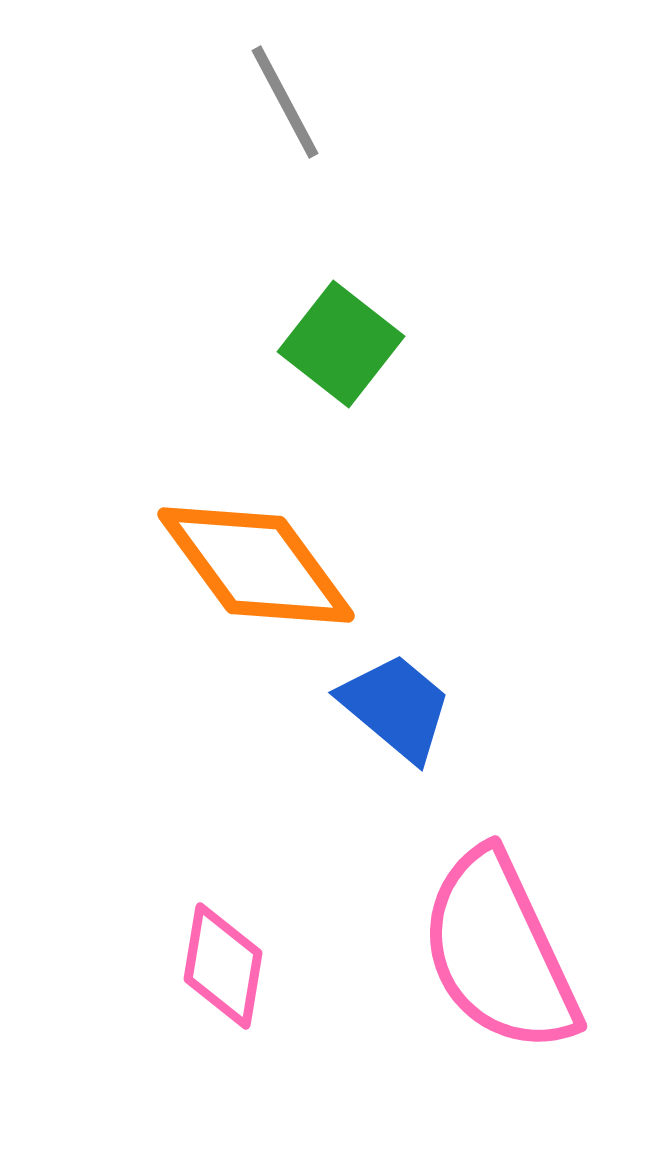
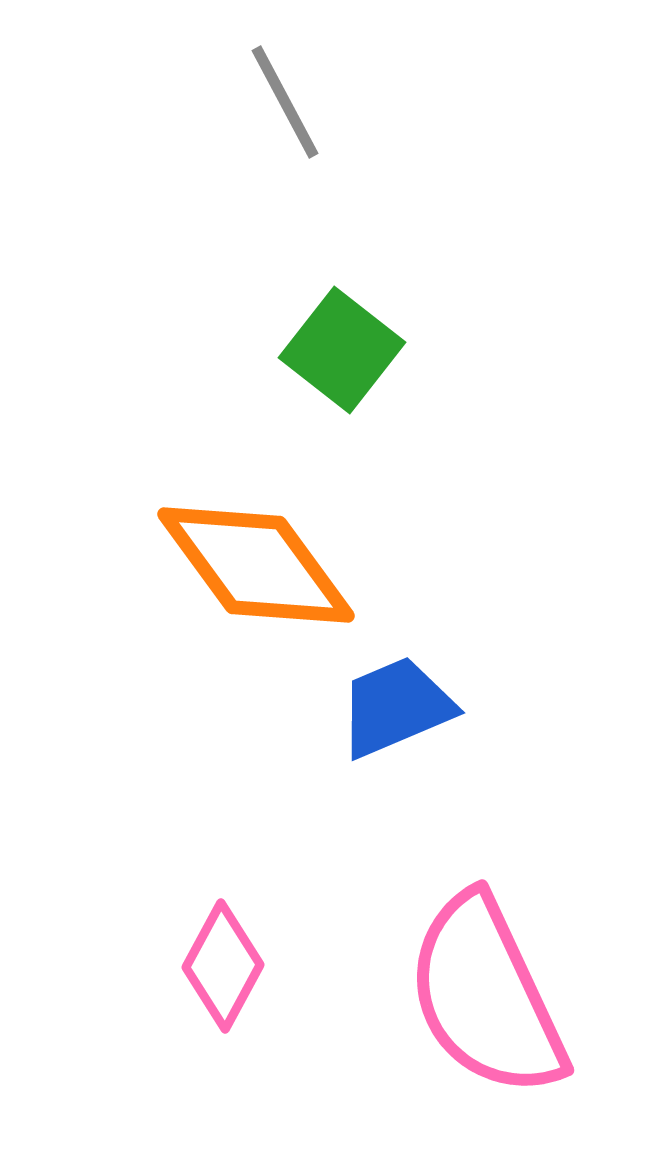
green square: moved 1 px right, 6 px down
blue trapezoid: rotated 63 degrees counterclockwise
pink semicircle: moved 13 px left, 44 px down
pink diamond: rotated 19 degrees clockwise
